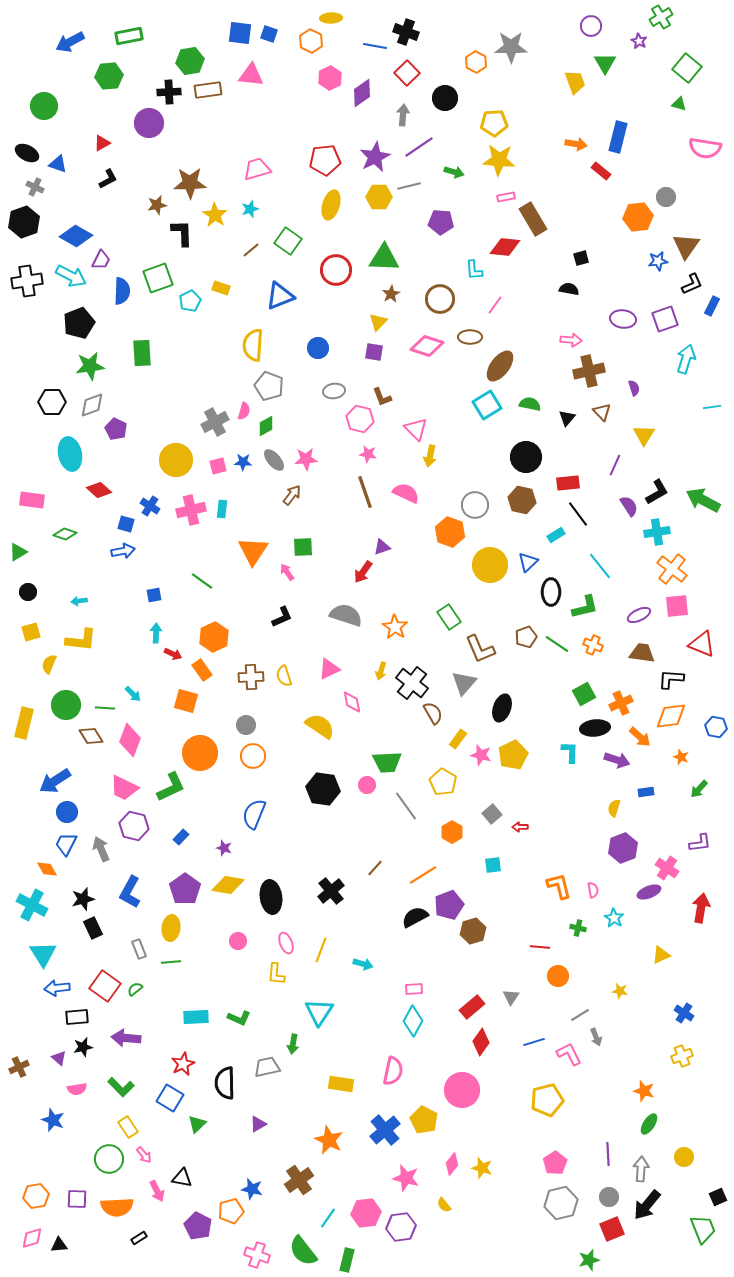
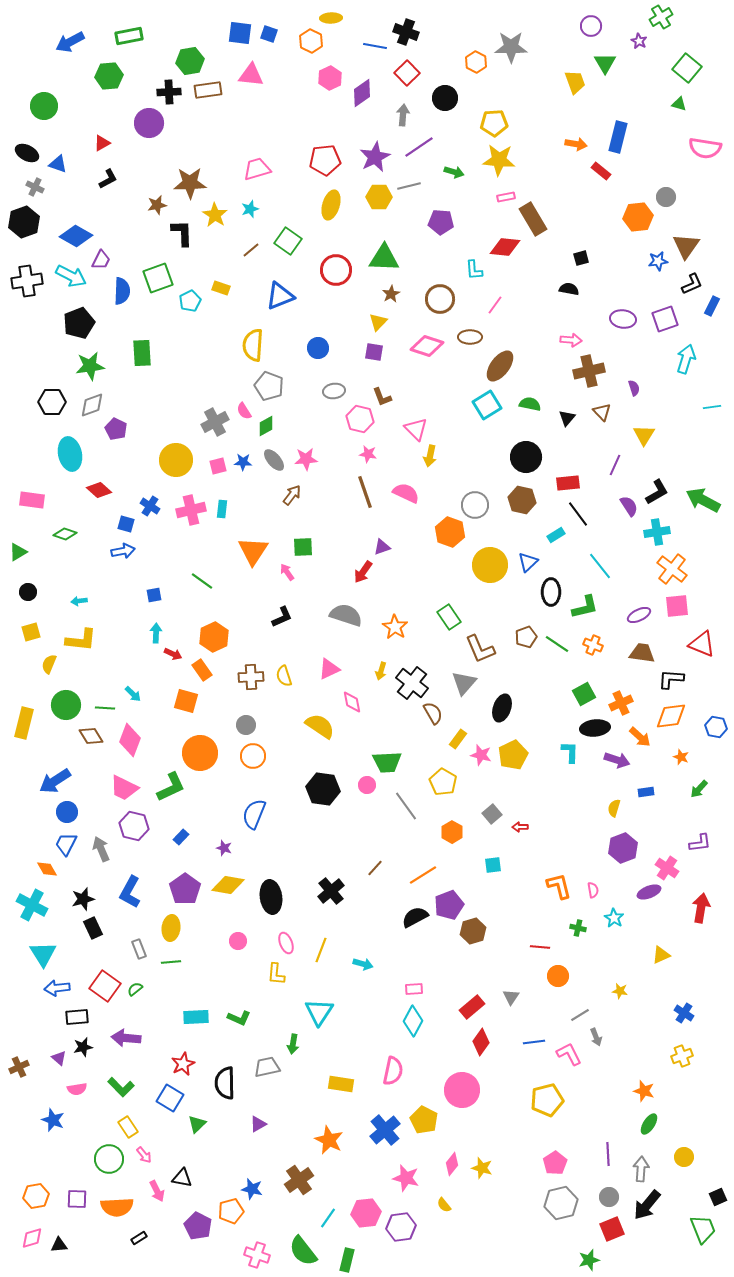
pink semicircle at (244, 411): rotated 132 degrees clockwise
blue line at (534, 1042): rotated 10 degrees clockwise
